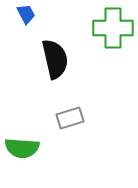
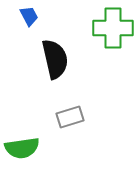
blue trapezoid: moved 3 px right, 2 px down
gray rectangle: moved 1 px up
green semicircle: rotated 12 degrees counterclockwise
